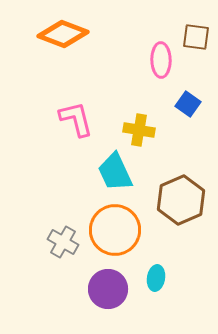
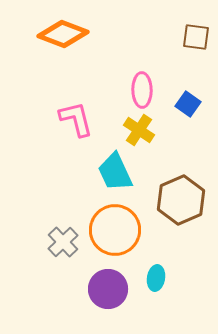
pink ellipse: moved 19 px left, 30 px down
yellow cross: rotated 24 degrees clockwise
gray cross: rotated 16 degrees clockwise
